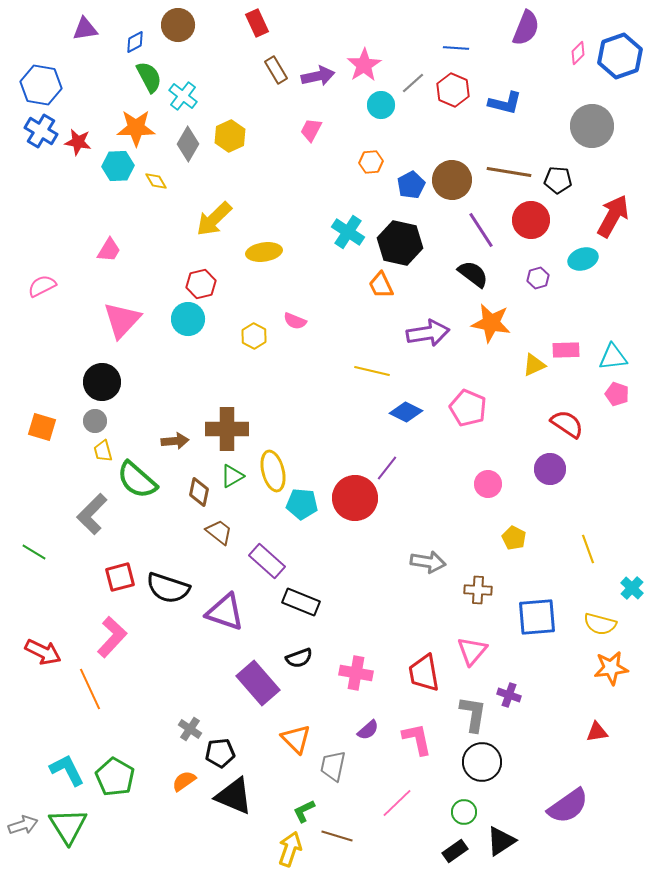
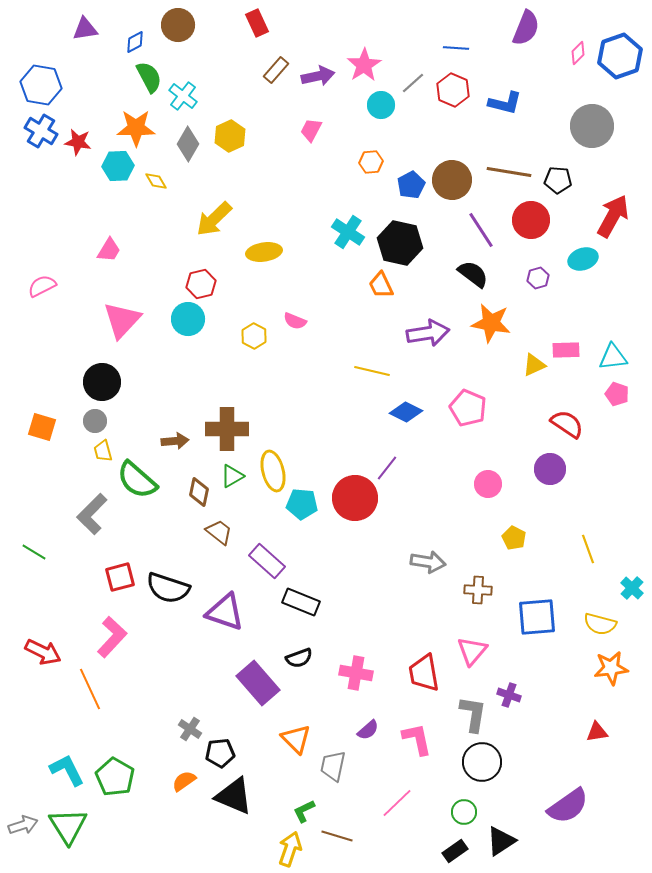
brown rectangle at (276, 70): rotated 72 degrees clockwise
